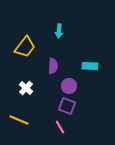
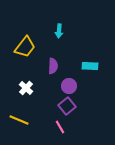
purple square: rotated 30 degrees clockwise
